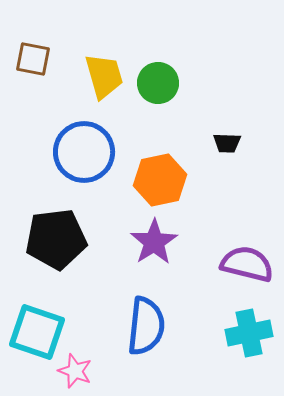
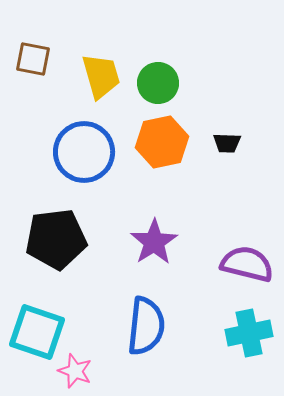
yellow trapezoid: moved 3 px left
orange hexagon: moved 2 px right, 38 px up
